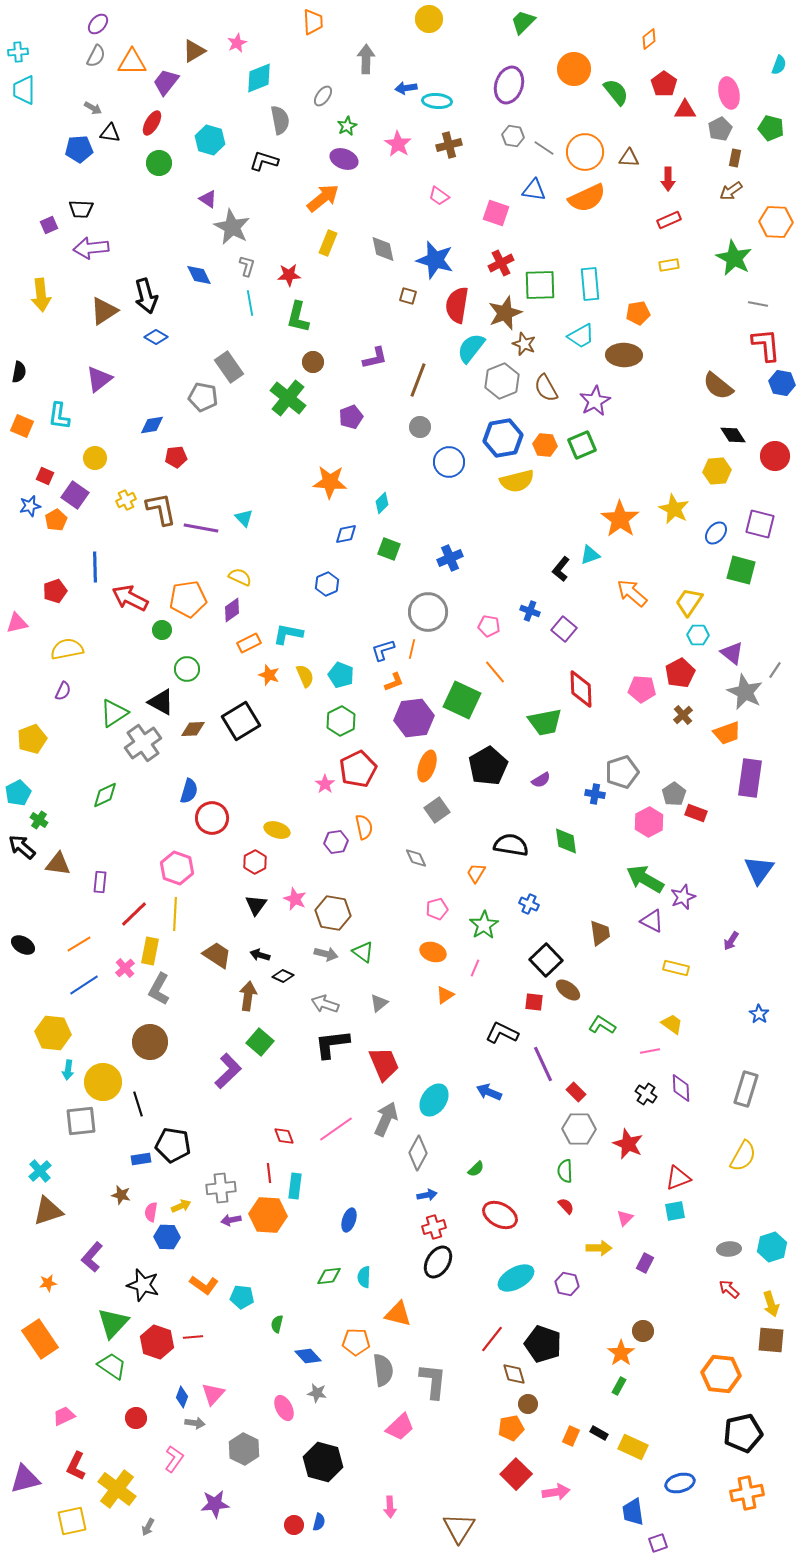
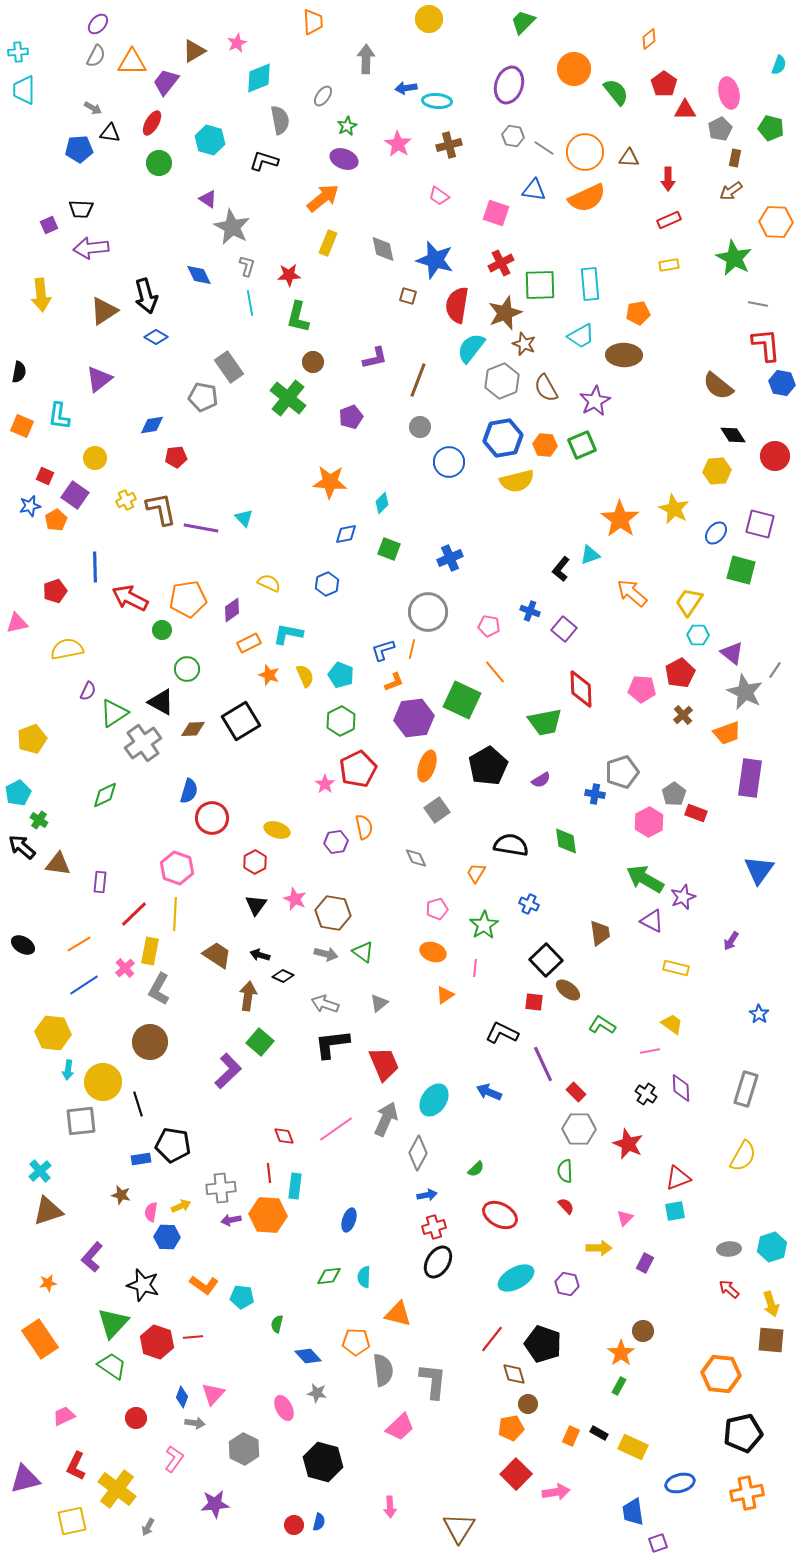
yellow semicircle at (240, 577): moved 29 px right, 6 px down
purple semicircle at (63, 691): moved 25 px right
pink line at (475, 968): rotated 18 degrees counterclockwise
